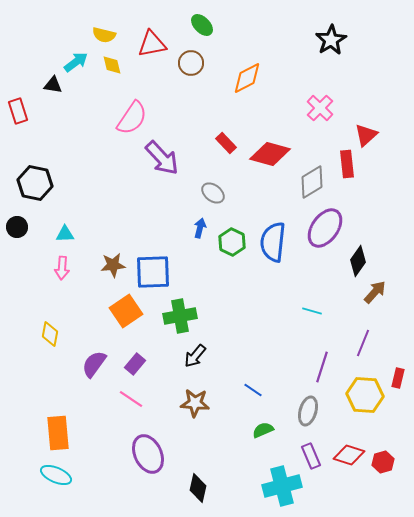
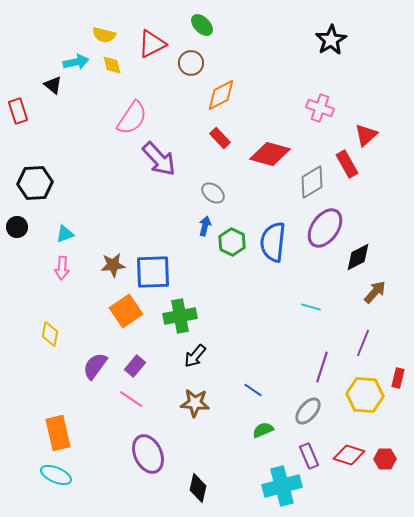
red triangle at (152, 44): rotated 16 degrees counterclockwise
cyan arrow at (76, 62): rotated 25 degrees clockwise
orange diamond at (247, 78): moved 26 px left, 17 px down
black triangle at (53, 85): rotated 30 degrees clockwise
pink cross at (320, 108): rotated 24 degrees counterclockwise
red rectangle at (226, 143): moved 6 px left, 5 px up
purple arrow at (162, 158): moved 3 px left, 1 px down
red rectangle at (347, 164): rotated 24 degrees counterclockwise
black hexagon at (35, 183): rotated 16 degrees counterclockwise
blue arrow at (200, 228): moved 5 px right, 2 px up
cyan triangle at (65, 234): rotated 18 degrees counterclockwise
black diamond at (358, 261): moved 4 px up; rotated 28 degrees clockwise
cyan line at (312, 311): moved 1 px left, 4 px up
purple semicircle at (94, 364): moved 1 px right, 2 px down
purple rectangle at (135, 364): moved 2 px down
gray ellipse at (308, 411): rotated 24 degrees clockwise
orange rectangle at (58, 433): rotated 8 degrees counterclockwise
purple rectangle at (311, 456): moved 2 px left
red hexagon at (383, 462): moved 2 px right, 3 px up; rotated 15 degrees clockwise
